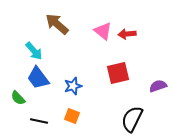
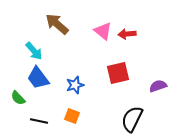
blue star: moved 2 px right, 1 px up
